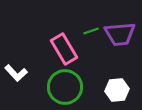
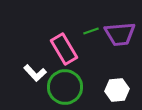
white L-shape: moved 19 px right
